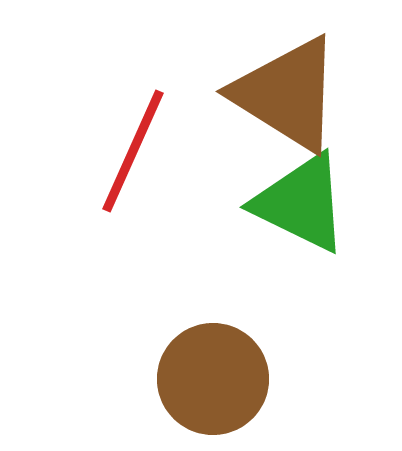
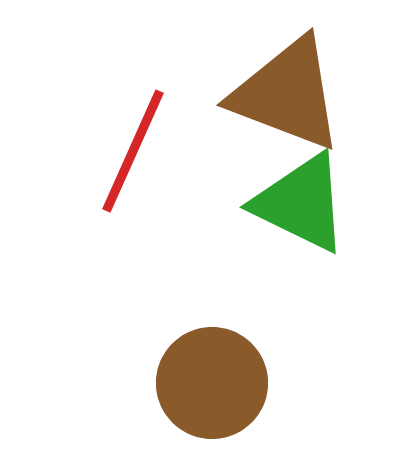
brown triangle: rotated 11 degrees counterclockwise
brown circle: moved 1 px left, 4 px down
